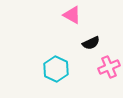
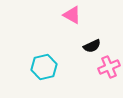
black semicircle: moved 1 px right, 3 px down
cyan hexagon: moved 12 px left, 2 px up; rotated 20 degrees clockwise
